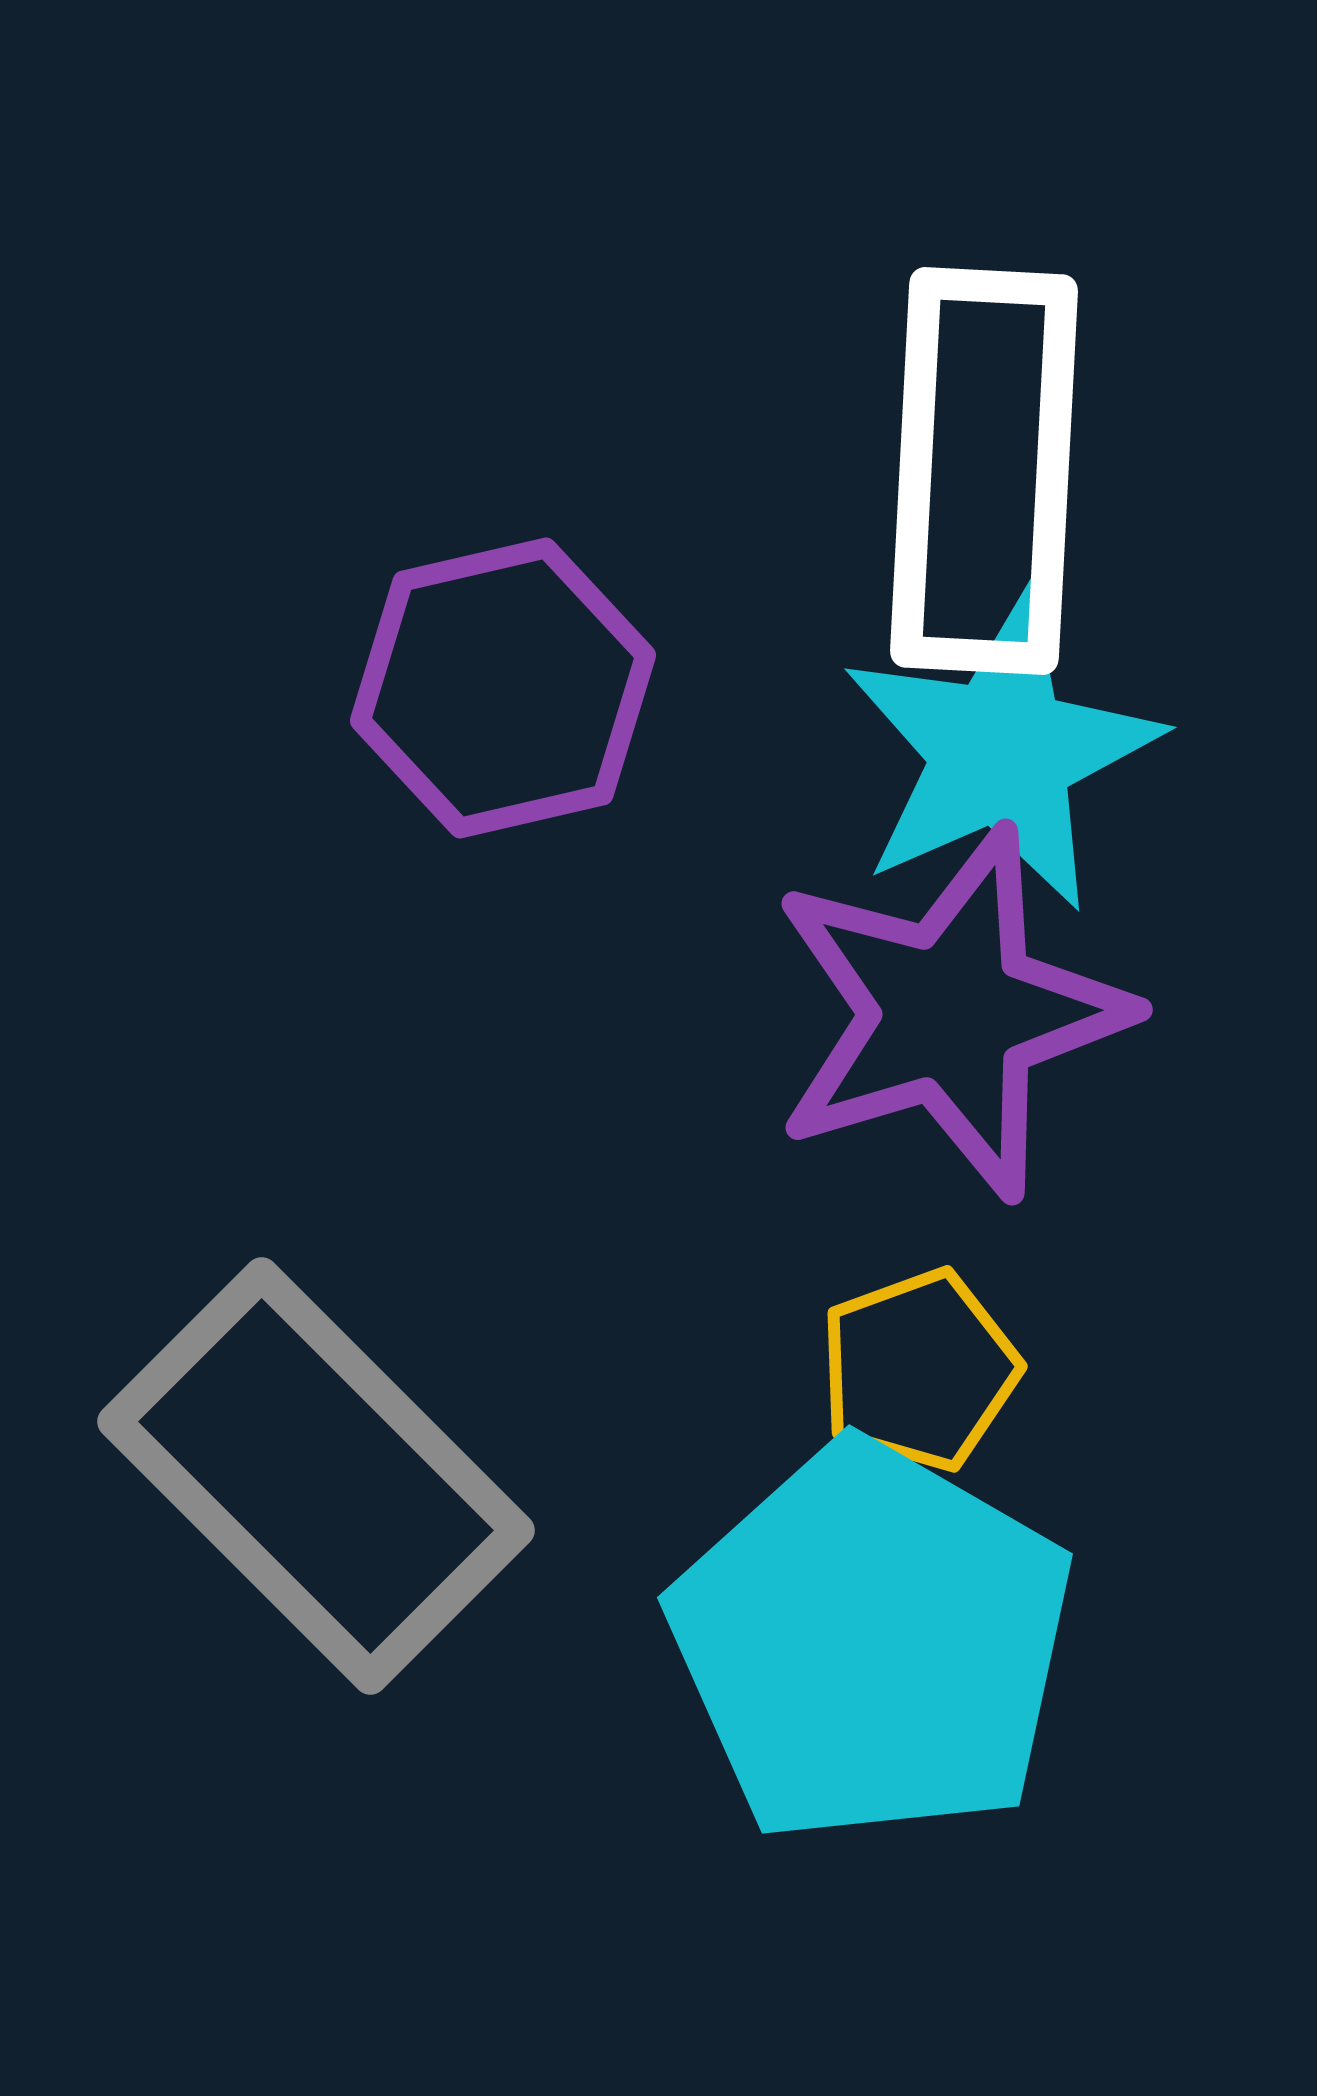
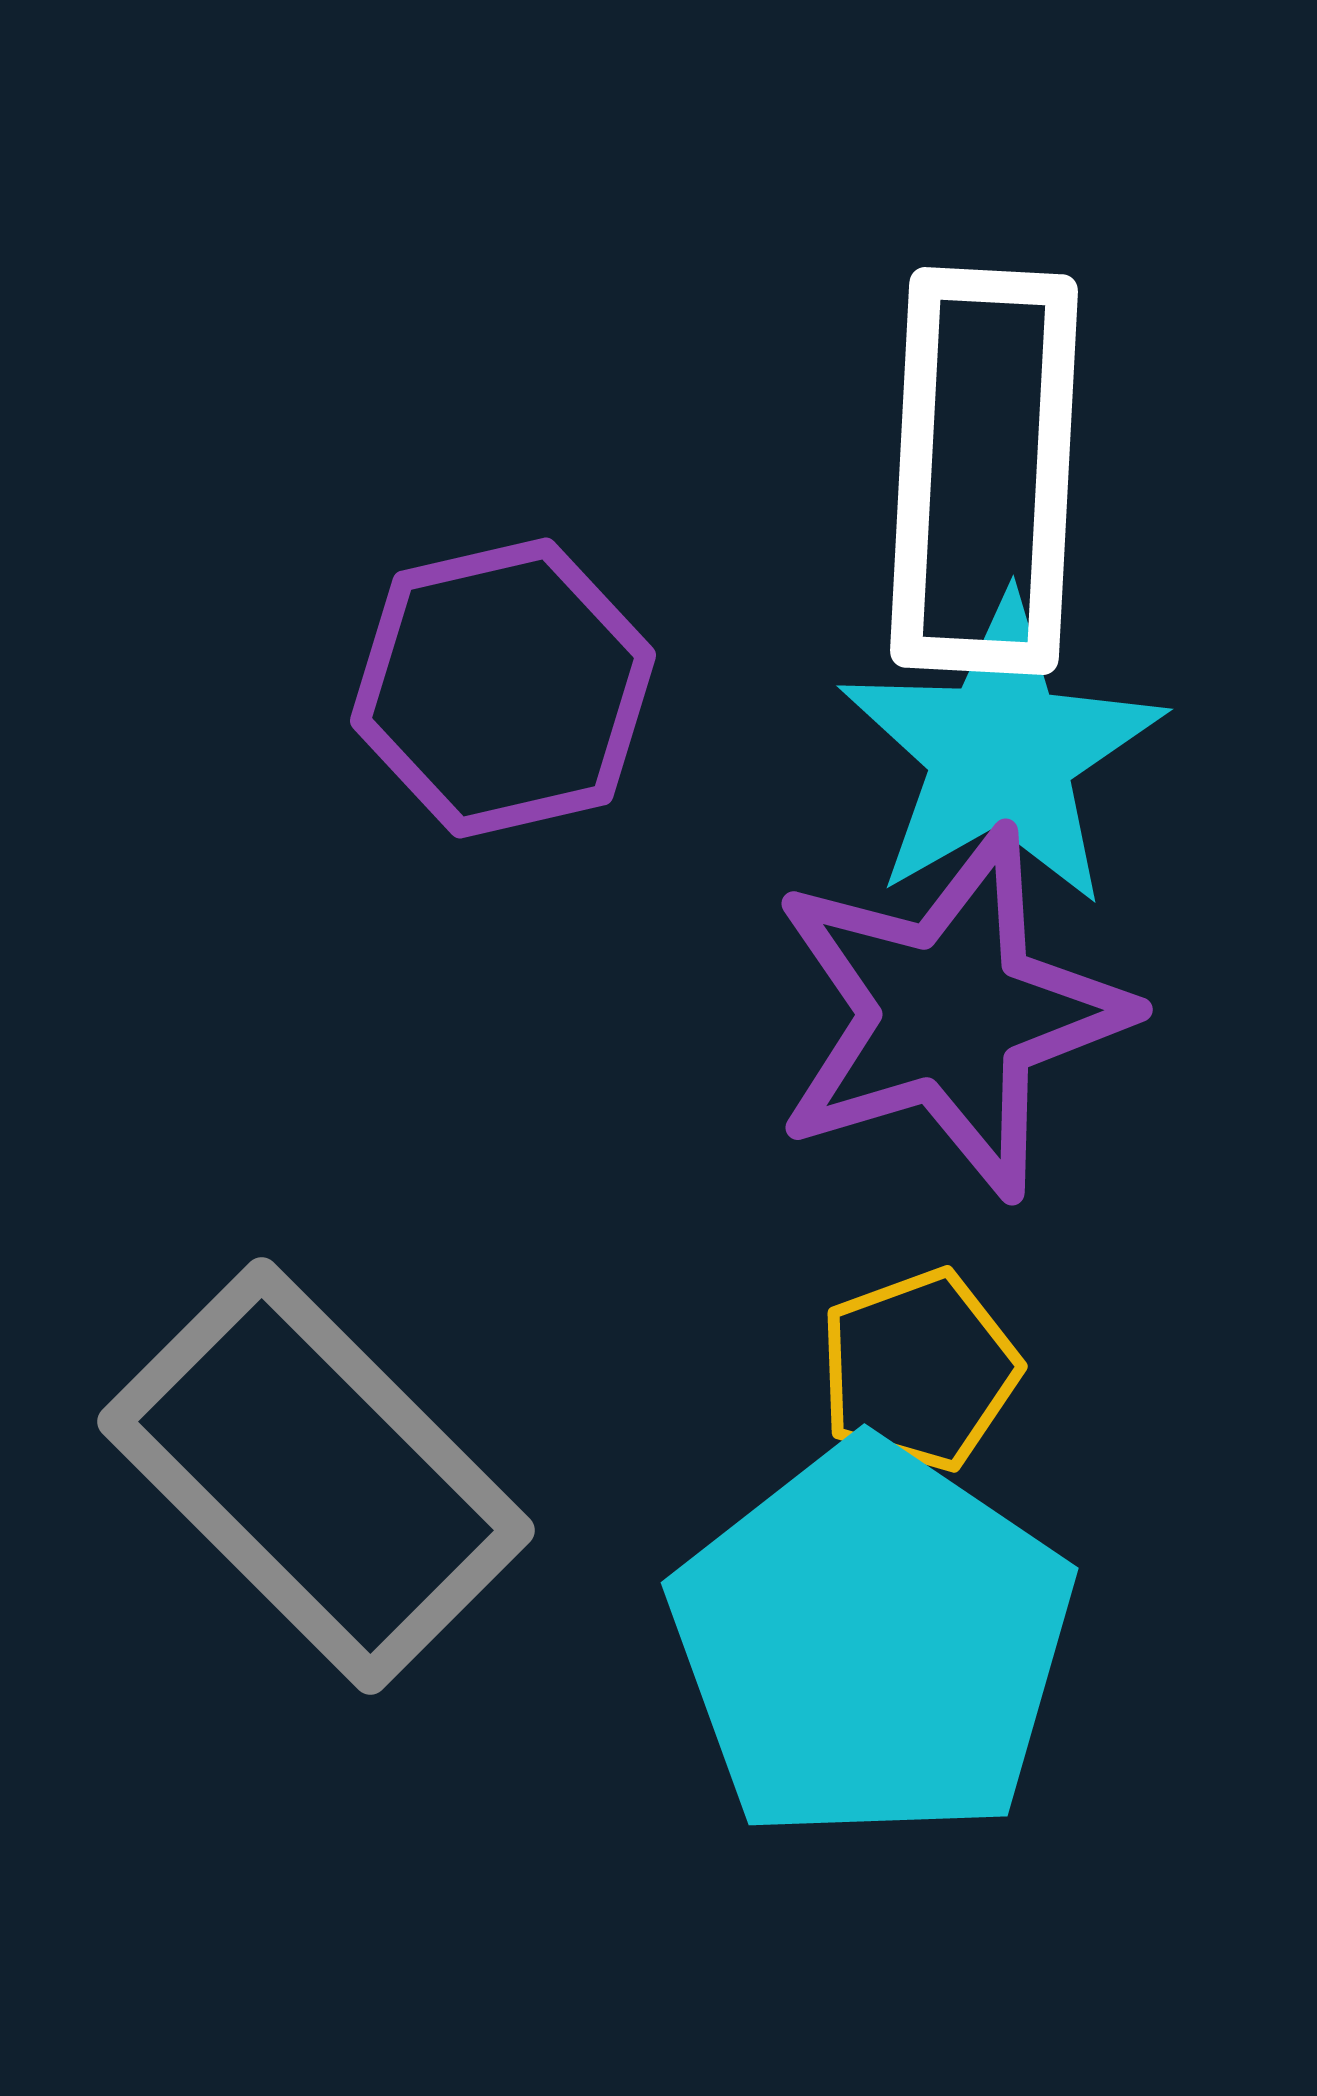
cyan star: rotated 6 degrees counterclockwise
cyan pentagon: rotated 4 degrees clockwise
